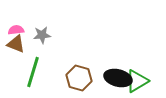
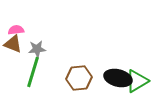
gray star: moved 5 px left, 14 px down
brown triangle: moved 3 px left
brown hexagon: rotated 20 degrees counterclockwise
